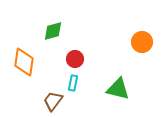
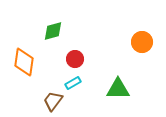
cyan rectangle: rotated 49 degrees clockwise
green triangle: rotated 15 degrees counterclockwise
